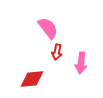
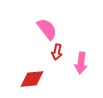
pink semicircle: moved 1 px left, 1 px down
